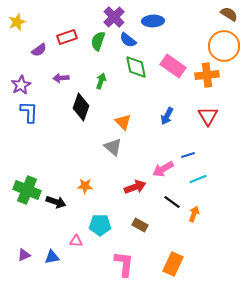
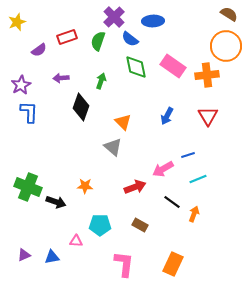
blue semicircle: moved 2 px right, 1 px up
orange circle: moved 2 px right
green cross: moved 1 px right, 3 px up
